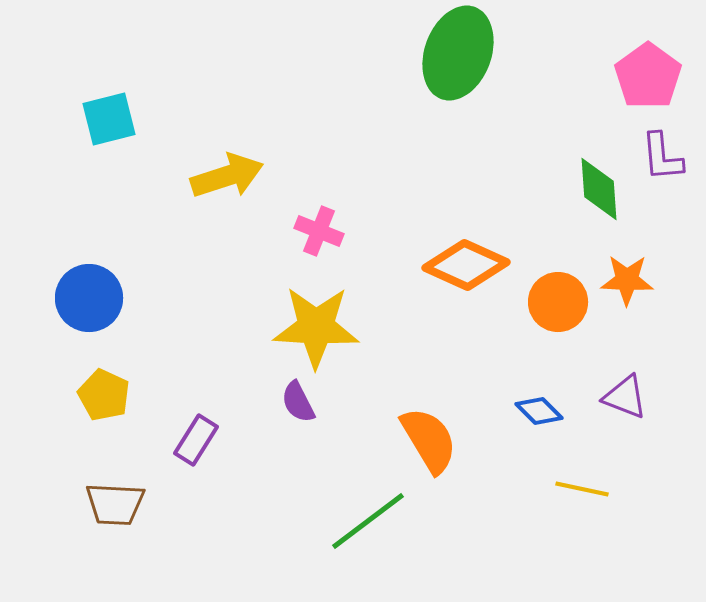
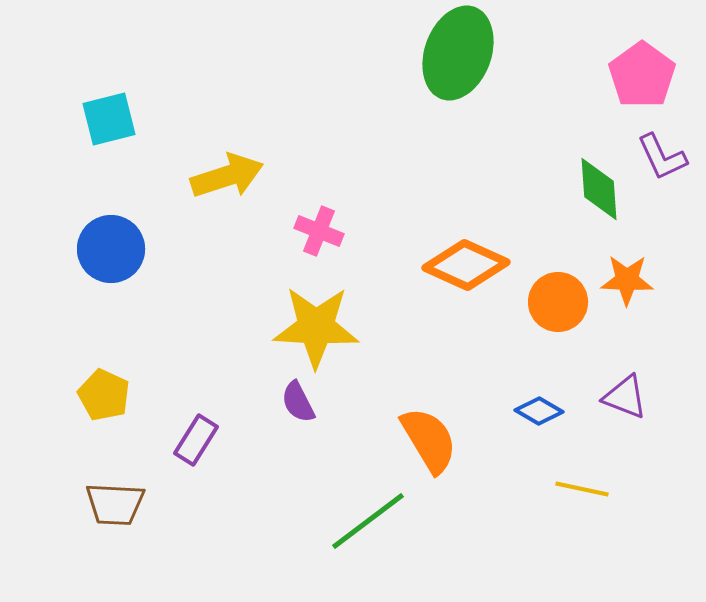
pink pentagon: moved 6 px left, 1 px up
purple L-shape: rotated 20 degrees counterclockwise
blue circle: moved 22 px right, 49 px up
blue diamond: rotated 15 degrees counterclockwise
